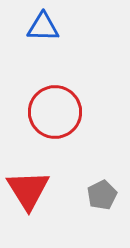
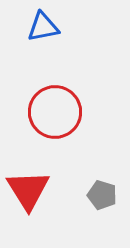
blue triangle: rotated 12 degrees counterclockwise
gray pentagon: rotated 28 degrees counterclockwise
